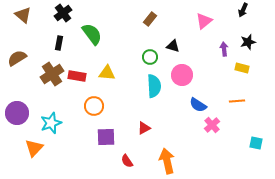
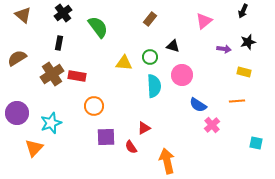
black arrow: moved 1 px down
green semicircle: moved 6 px right, 7 px up
purple arrow: rotated 104 degrees clockwise
yellow rectangle: moved 2 px right, 4 px down
yellow triangle: moved 17 px right, 10 px up
red semicircle: moved 4 px right, 14 px up
